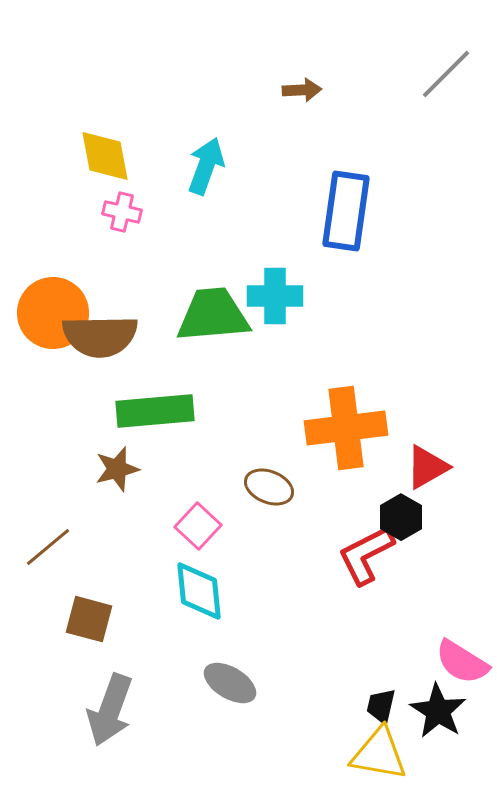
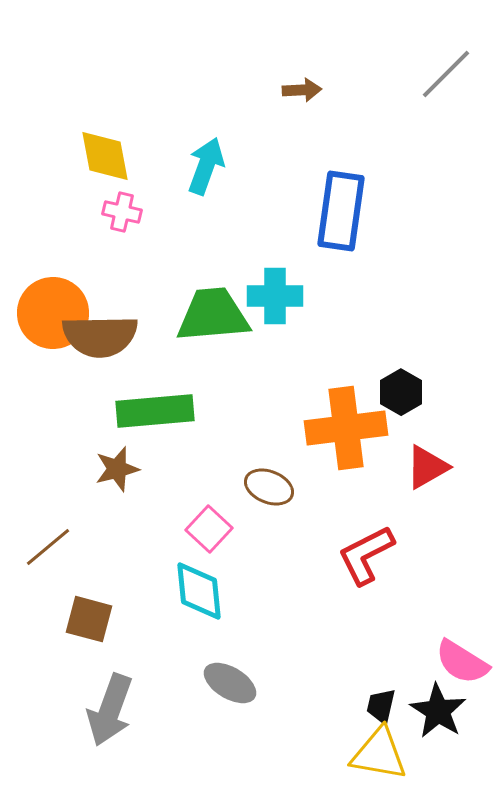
blue rectangle: moved 5 px left
black hexagon: moved 125 px up
pink square: moved 11 px right, 3 px down
